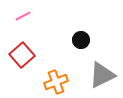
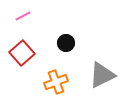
black circle: moved 15 px left, 3 px down
red square: moved 2 px up
